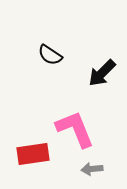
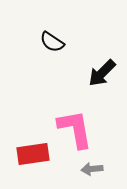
black semicircle: moved 2 px right, 13 px up
pink L-shape: rotated 12 degrees clockwise
